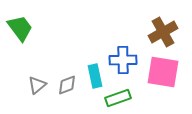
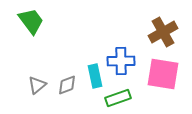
green trapezoid: moved 11 px right, 7 px up
blue cross: moved 2 px left, 1 px down
pink square: moved 2 px down
